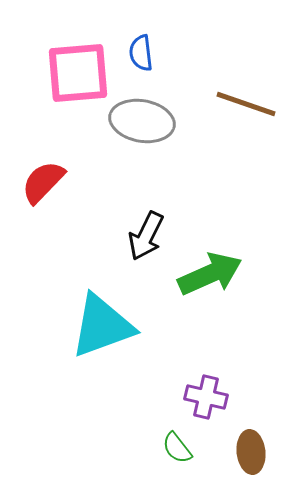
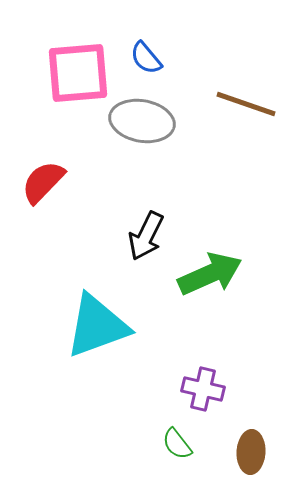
blue semicircle: moved 5 px right, 5 px down; rotated 33 degrees counterclockwise
cyan triangle: moved 5 px left
purple cross: moved 3 px left, 8 px up
green semicircle: moved 4 px up
brown ellipse: rotated 9 degrees clockwise
